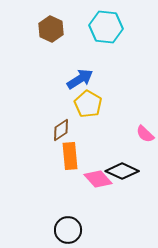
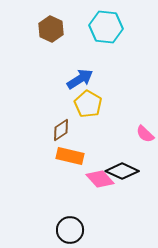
orange rectangle: rotated 72 degrees counterclockwise
pink diamond: moved 2 px right
black circle: moved 2 px right
